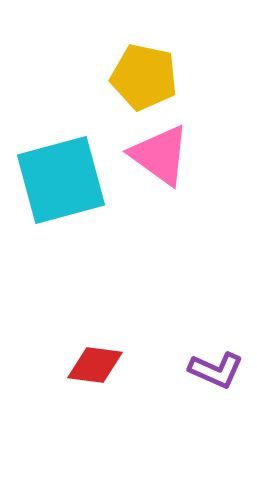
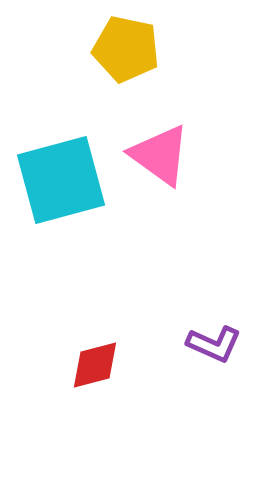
yellow pentagon: moved 18 px left, 28 px up
red diamond: rotated 22 degrees counterclockwise
purple L-shape: moved 2 px left, 26 px up
